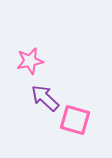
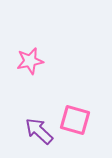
purple arrow: moved 6 px left, 33 px down
